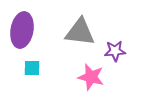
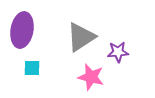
gray triangle: moved 1 px right, 5 px down; rotated 40 degrees counterclockwise
purple star: moved 3 px right, 1 px down
